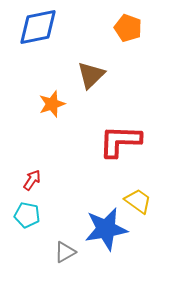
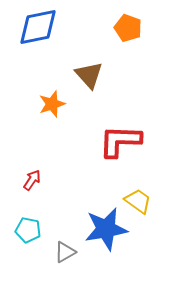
brown triangle: moved 2 px left; rotated 28 degrees counterclockwise
cyan pentagon: moved 1 px right, 15 px down
